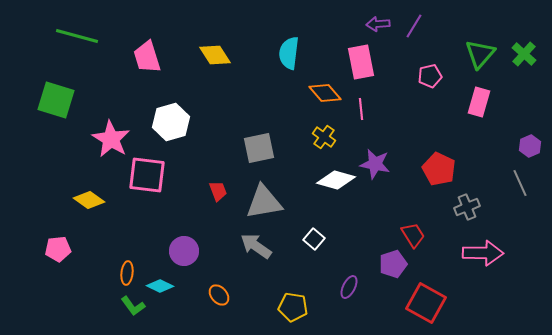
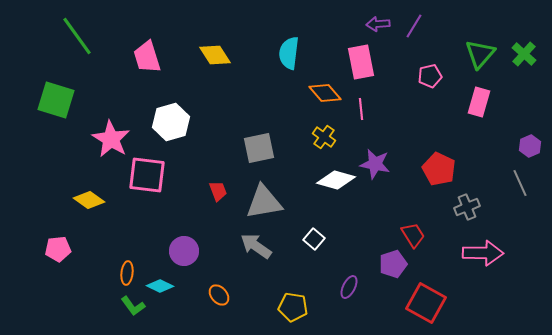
green line at (77, 36): rotated 39 degrees clockwise
